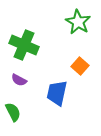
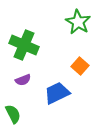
purple semicircle: moved 4 px right; rotated 49 degrees counterclockwise
blue trapezoid: rotated 52 degrees clockwise
green semicircle: moved 2 px down
